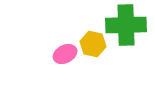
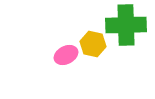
pink ellipse: moved 1 px right, 1 px down
